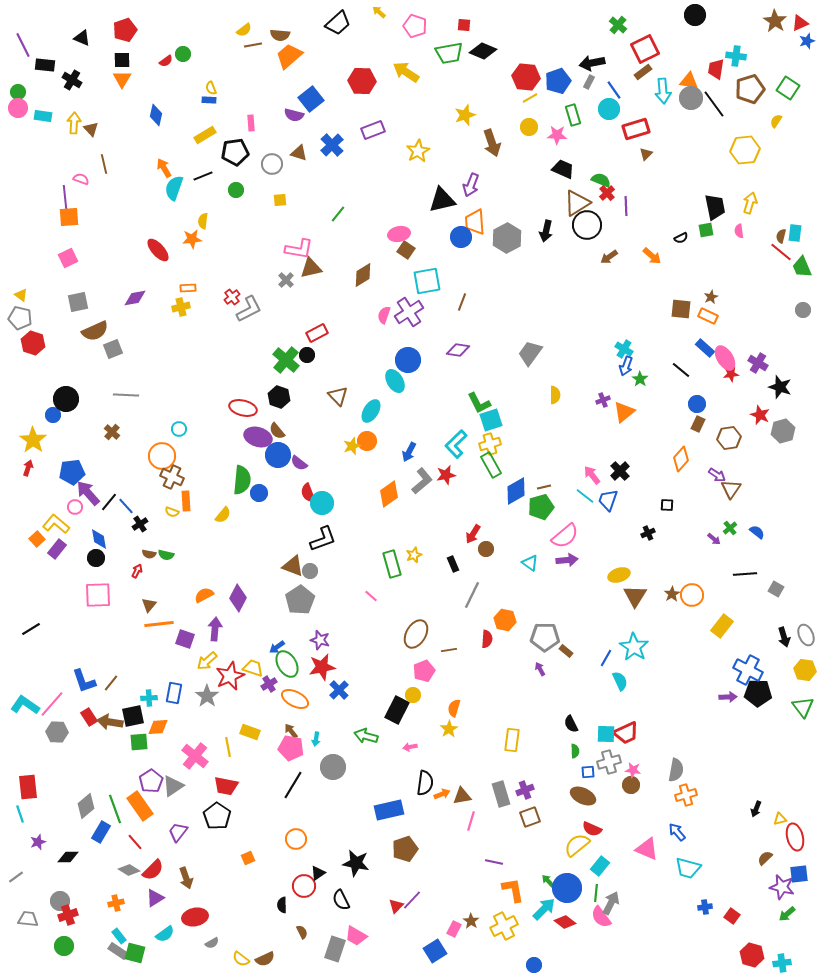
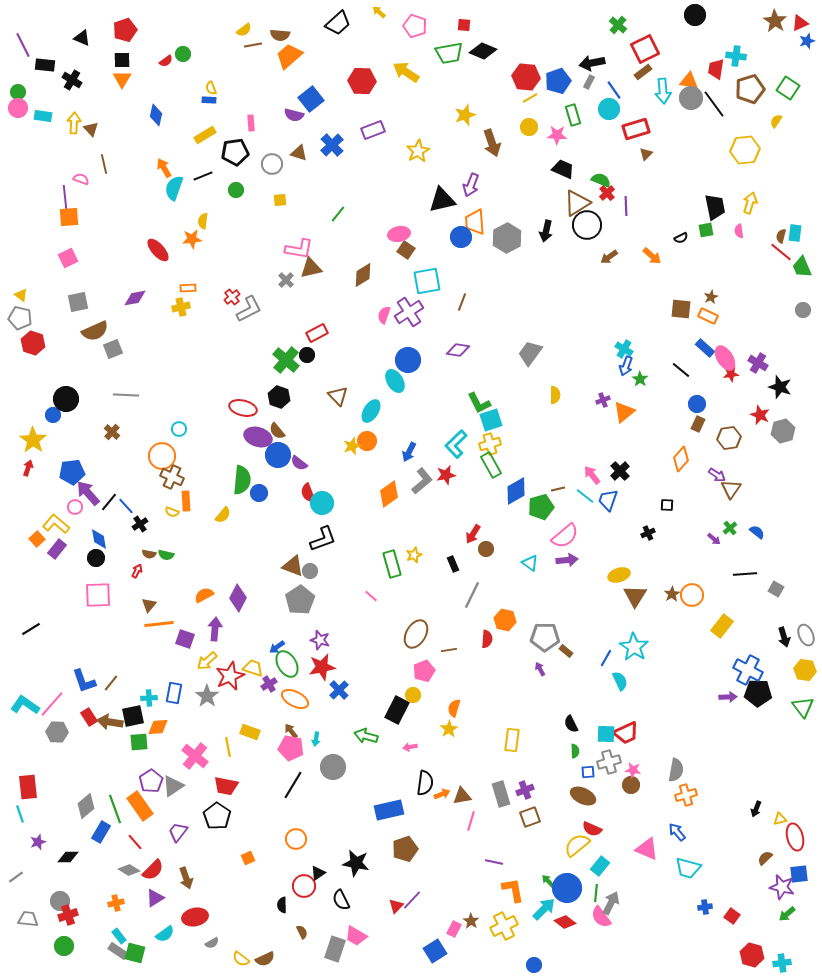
brown line at (544, 487): moved 14 px right, 2 px down
